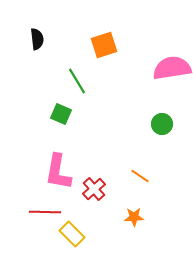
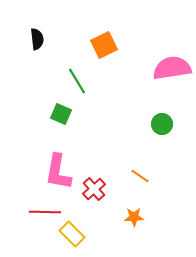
orange square: rotated 8 degrees counterclockwise
